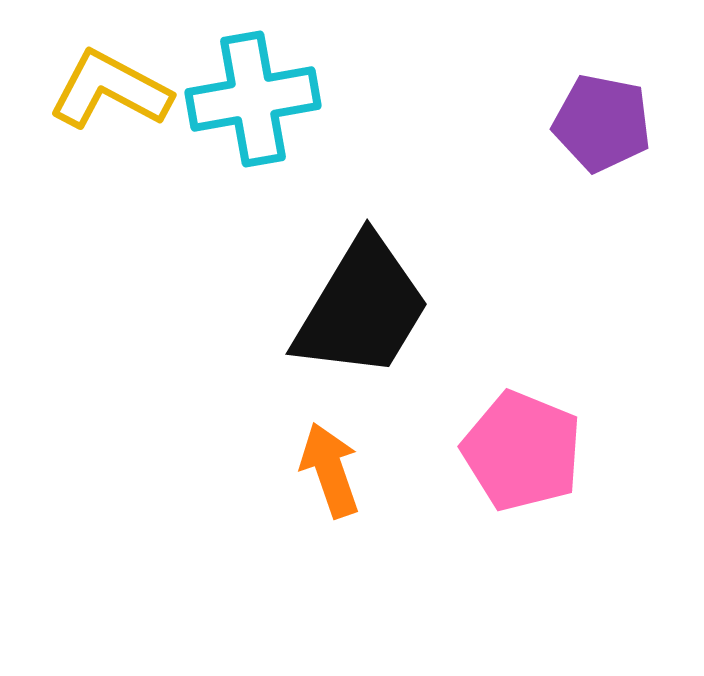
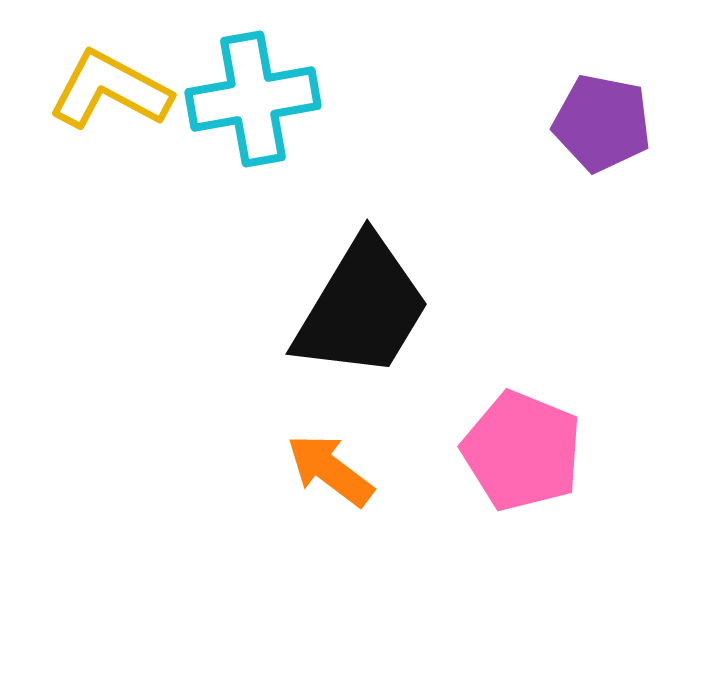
orange arrow: rotated 34 degrees counterclockwise
